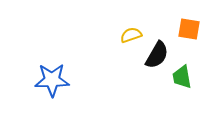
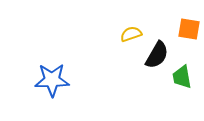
yellow semicircle: moved 1 px up
